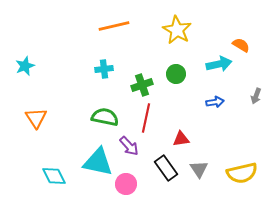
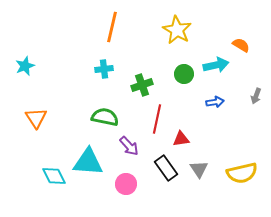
orange line: moved 2 px left, 1 px down; rotated 64 degrees counterclockwise
cyan arrow: moved 3 px left, 1 px down
green circle: moved 8 px right
red line: moved 11 px right, 1 px down
cyan triangle: moved 10 px left; rotated 8 degrees counterclockwise
